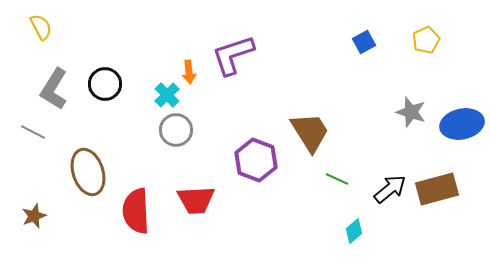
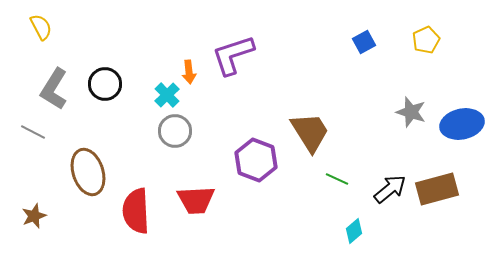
gray circle: moved 1 px left, 1 px down
